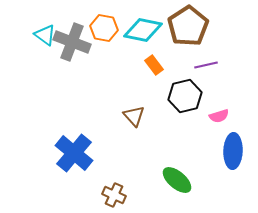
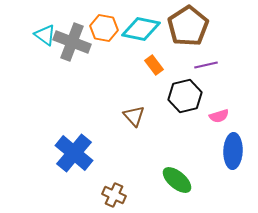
cyan diamond: moved 2 px left, 1 px up
